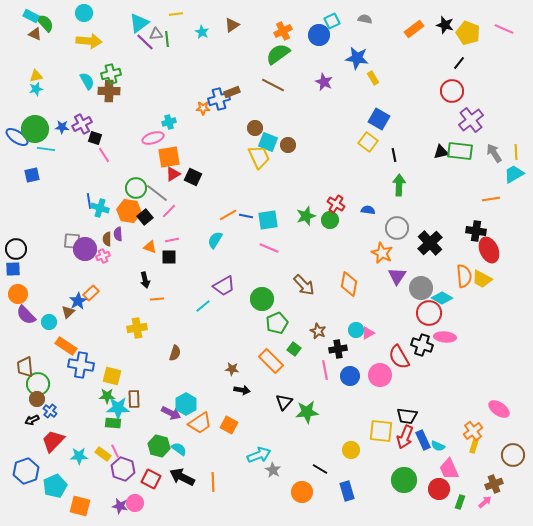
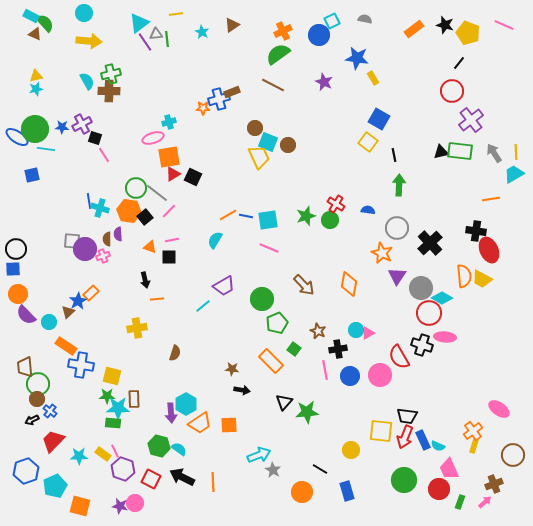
pink line at (504, 29): moved 4 px up
purple line at (145, 42): rotated 12 degrees clockwise
purple arrow at (171, 413): rotated 60 degrees clockwise
orange square at (229, 425): rotated 30 degrees counterclockwise
